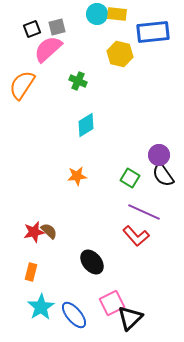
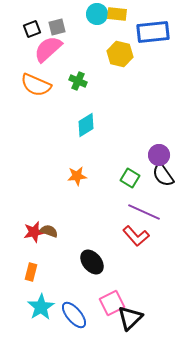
orange semicircle: moved 14 px right; rotated 100 degrees counterclockwise
brown semicircle: rotated 24 degrees counterclockwise
